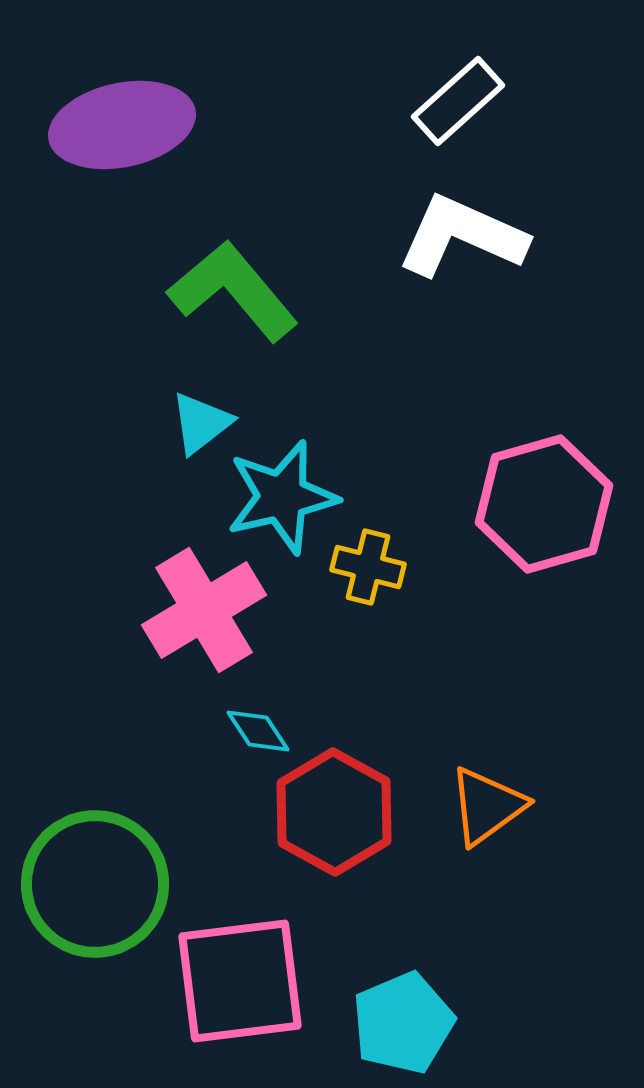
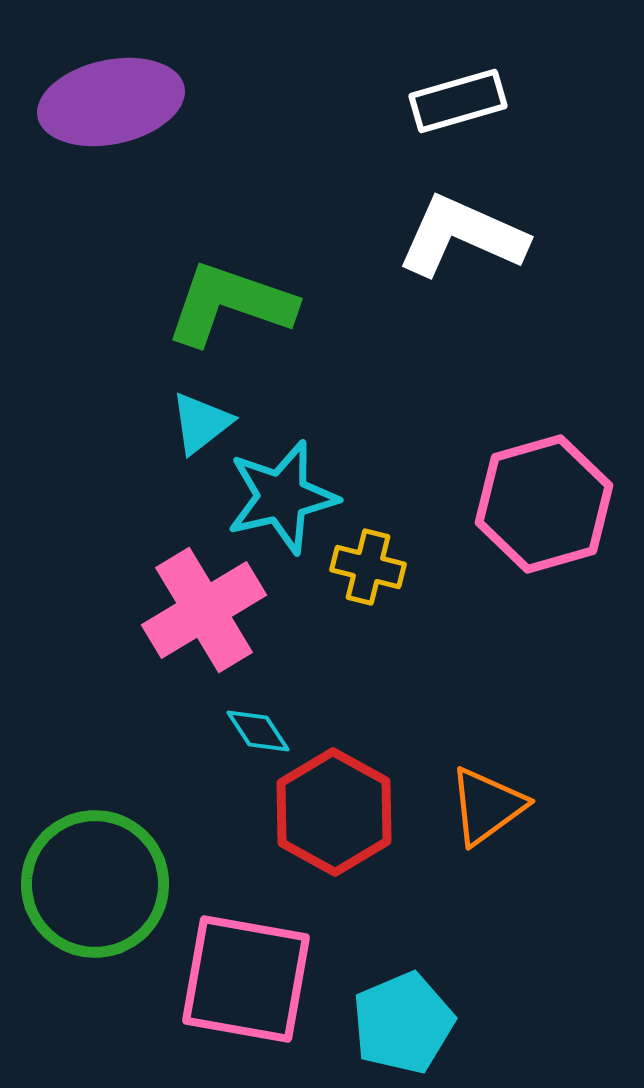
white rectangle: rotated 26 degrees clockwise
purple ellipse: moved 11 px left, 23 px up
green L-shape: moved 3 px left, 13 px down; rotated 31 degrees counterclockwise
pink square: moved 6 px right, 2 px up; rotated 17 degrees clockwise
